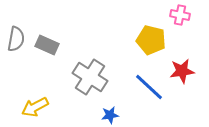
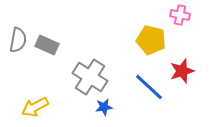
gray semicircle: moved 2 px right, 1 px down
red star: rotated 10 degrees counterclockwise
blue star: moved 6 px left, 8 px up
